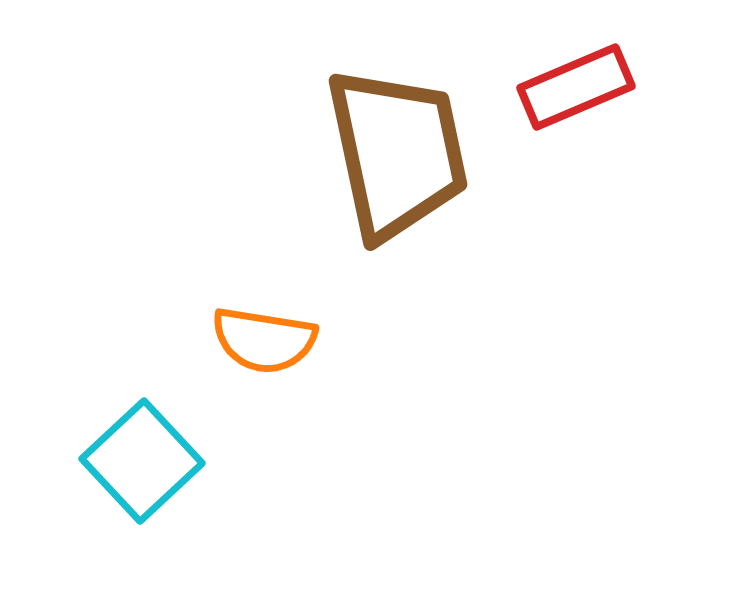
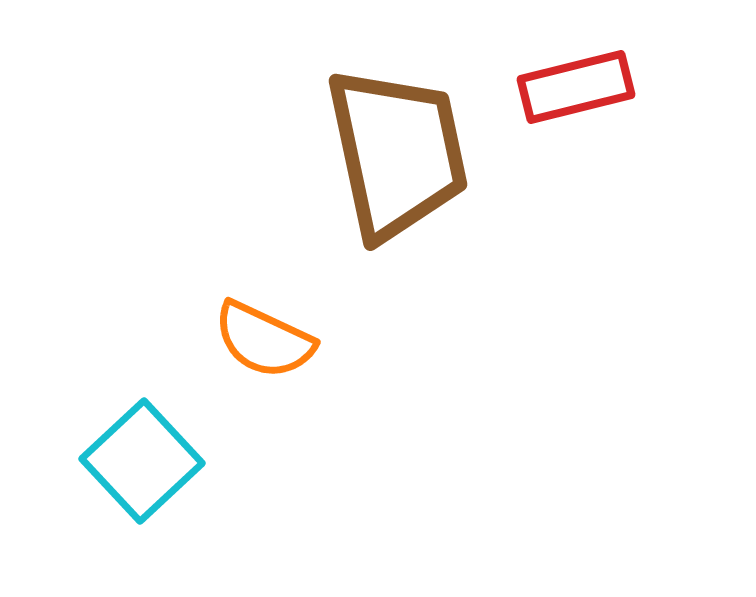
red rectangle: rotated 9 degrees clockwise
orange semicircle: rotated 16 degrees clockwise
